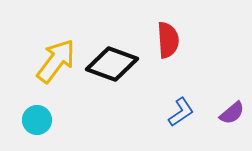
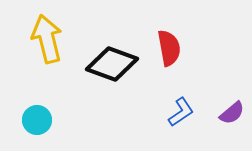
red semicircle: moved 1 px right, 8 px down; rotated 6 degrees counterclockwise
yellow arrow: moved 9 px left, 22 px up; rotated 51 degrees counterclockwise
